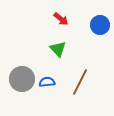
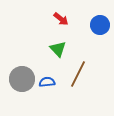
brown line: moved 2 px left, 8 px up
